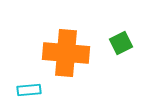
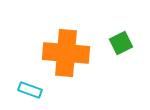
cyan rectangle: moved 1 px right; rotated 25 degrees clockwise
